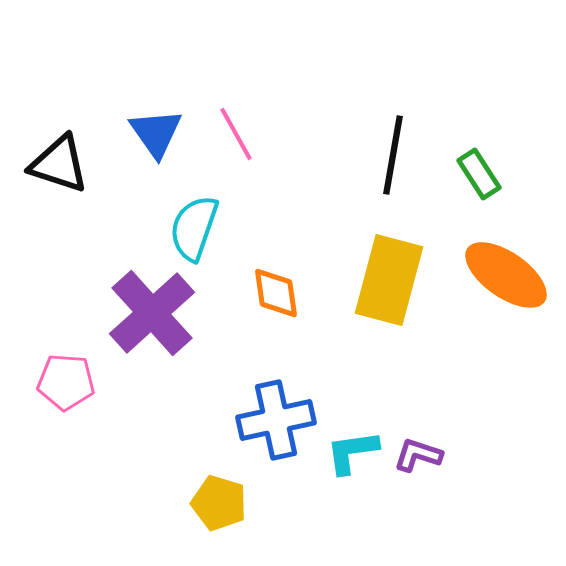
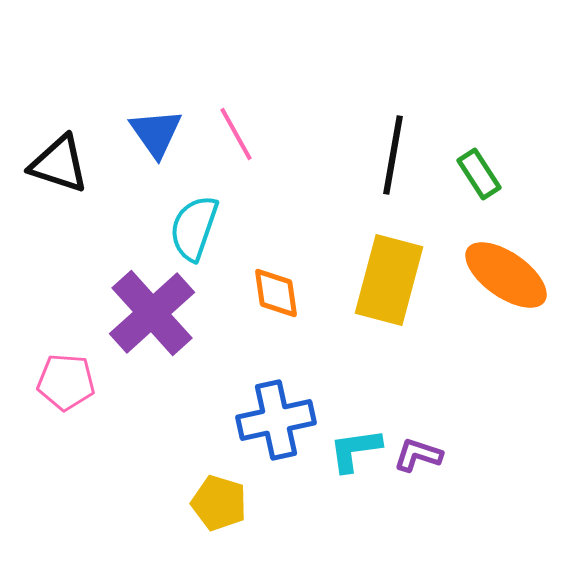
cyan L-shape: moved 3 px right, 2 px up
